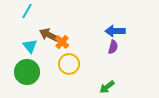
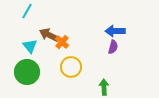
yellow circle: moved 2 px right, 3 px down
green arrow: moved 3 px left; rotated 126 degrees clockwise
